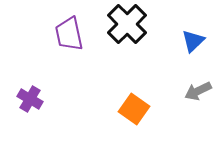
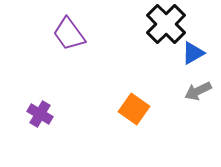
black cross: moved 39 px right
purple trapezoid: rotated 24 degrees counterclockwise
blue triangle: moved 12 px down; rotated 15 degrees clockwise
purple cross: moved 10 px right, 15 px down
